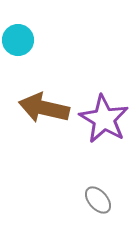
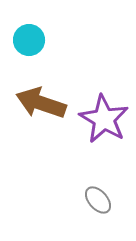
cyan circle: moved 11 px right
brown arrow: moved 3 px left, 5 px up; rotated 6 degrees clockwise
